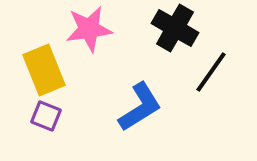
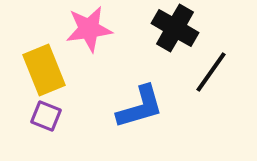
blue L-shape: rotated 16 degrees clockwise
